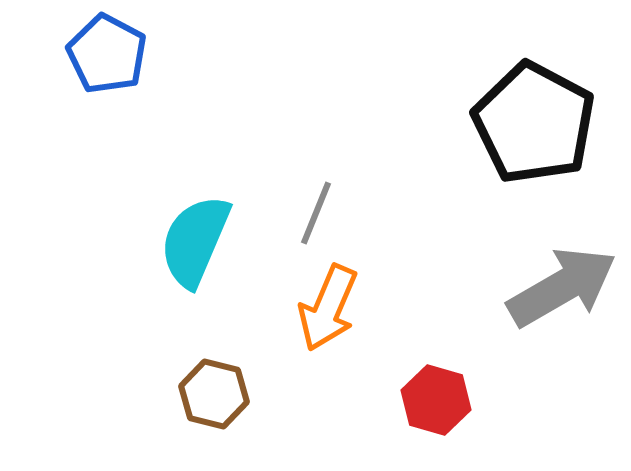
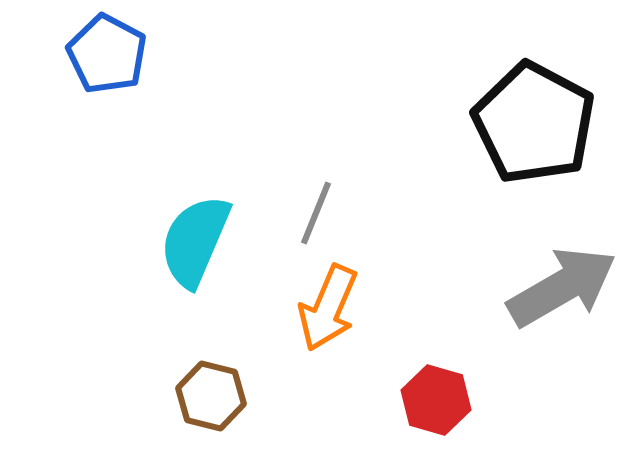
brown hexagon: moved 3 px left, 2 px down
